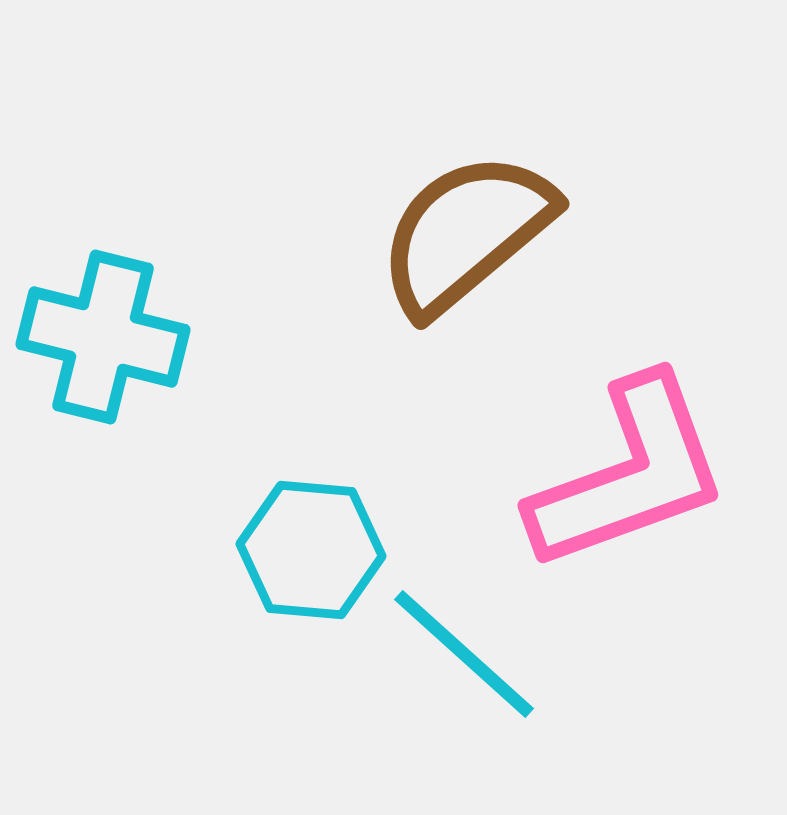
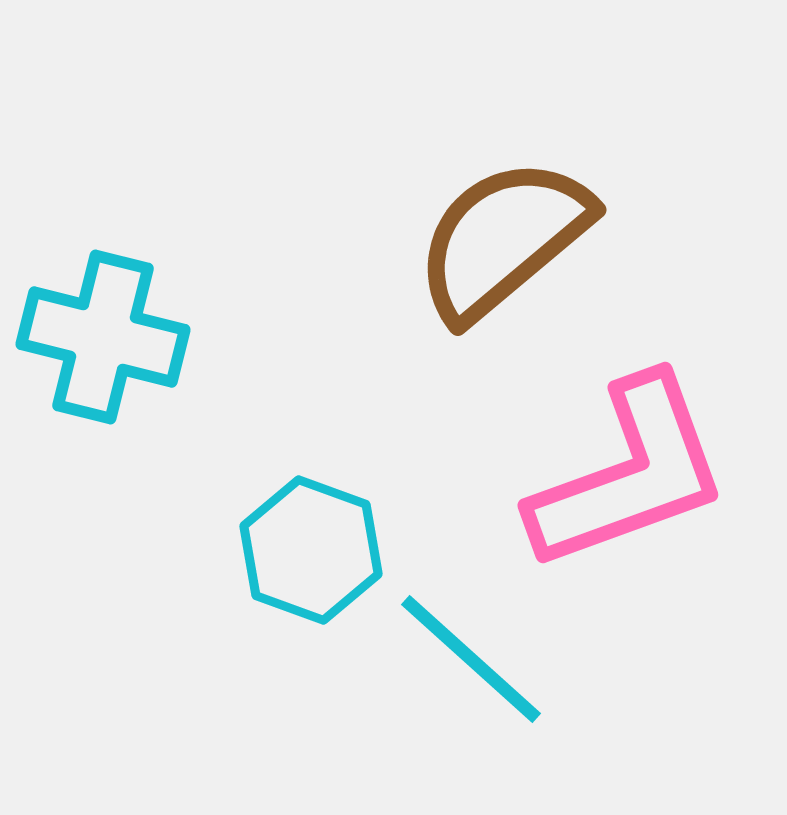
brown semicircle: moved 37 px right, 6 px down
cyan hexagon: rotated 15 degrees clockwise
cyan line: moved 7 px right, 5 px down
